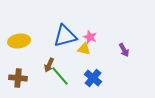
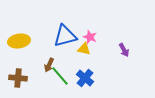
blue cross: moved 8 px left
